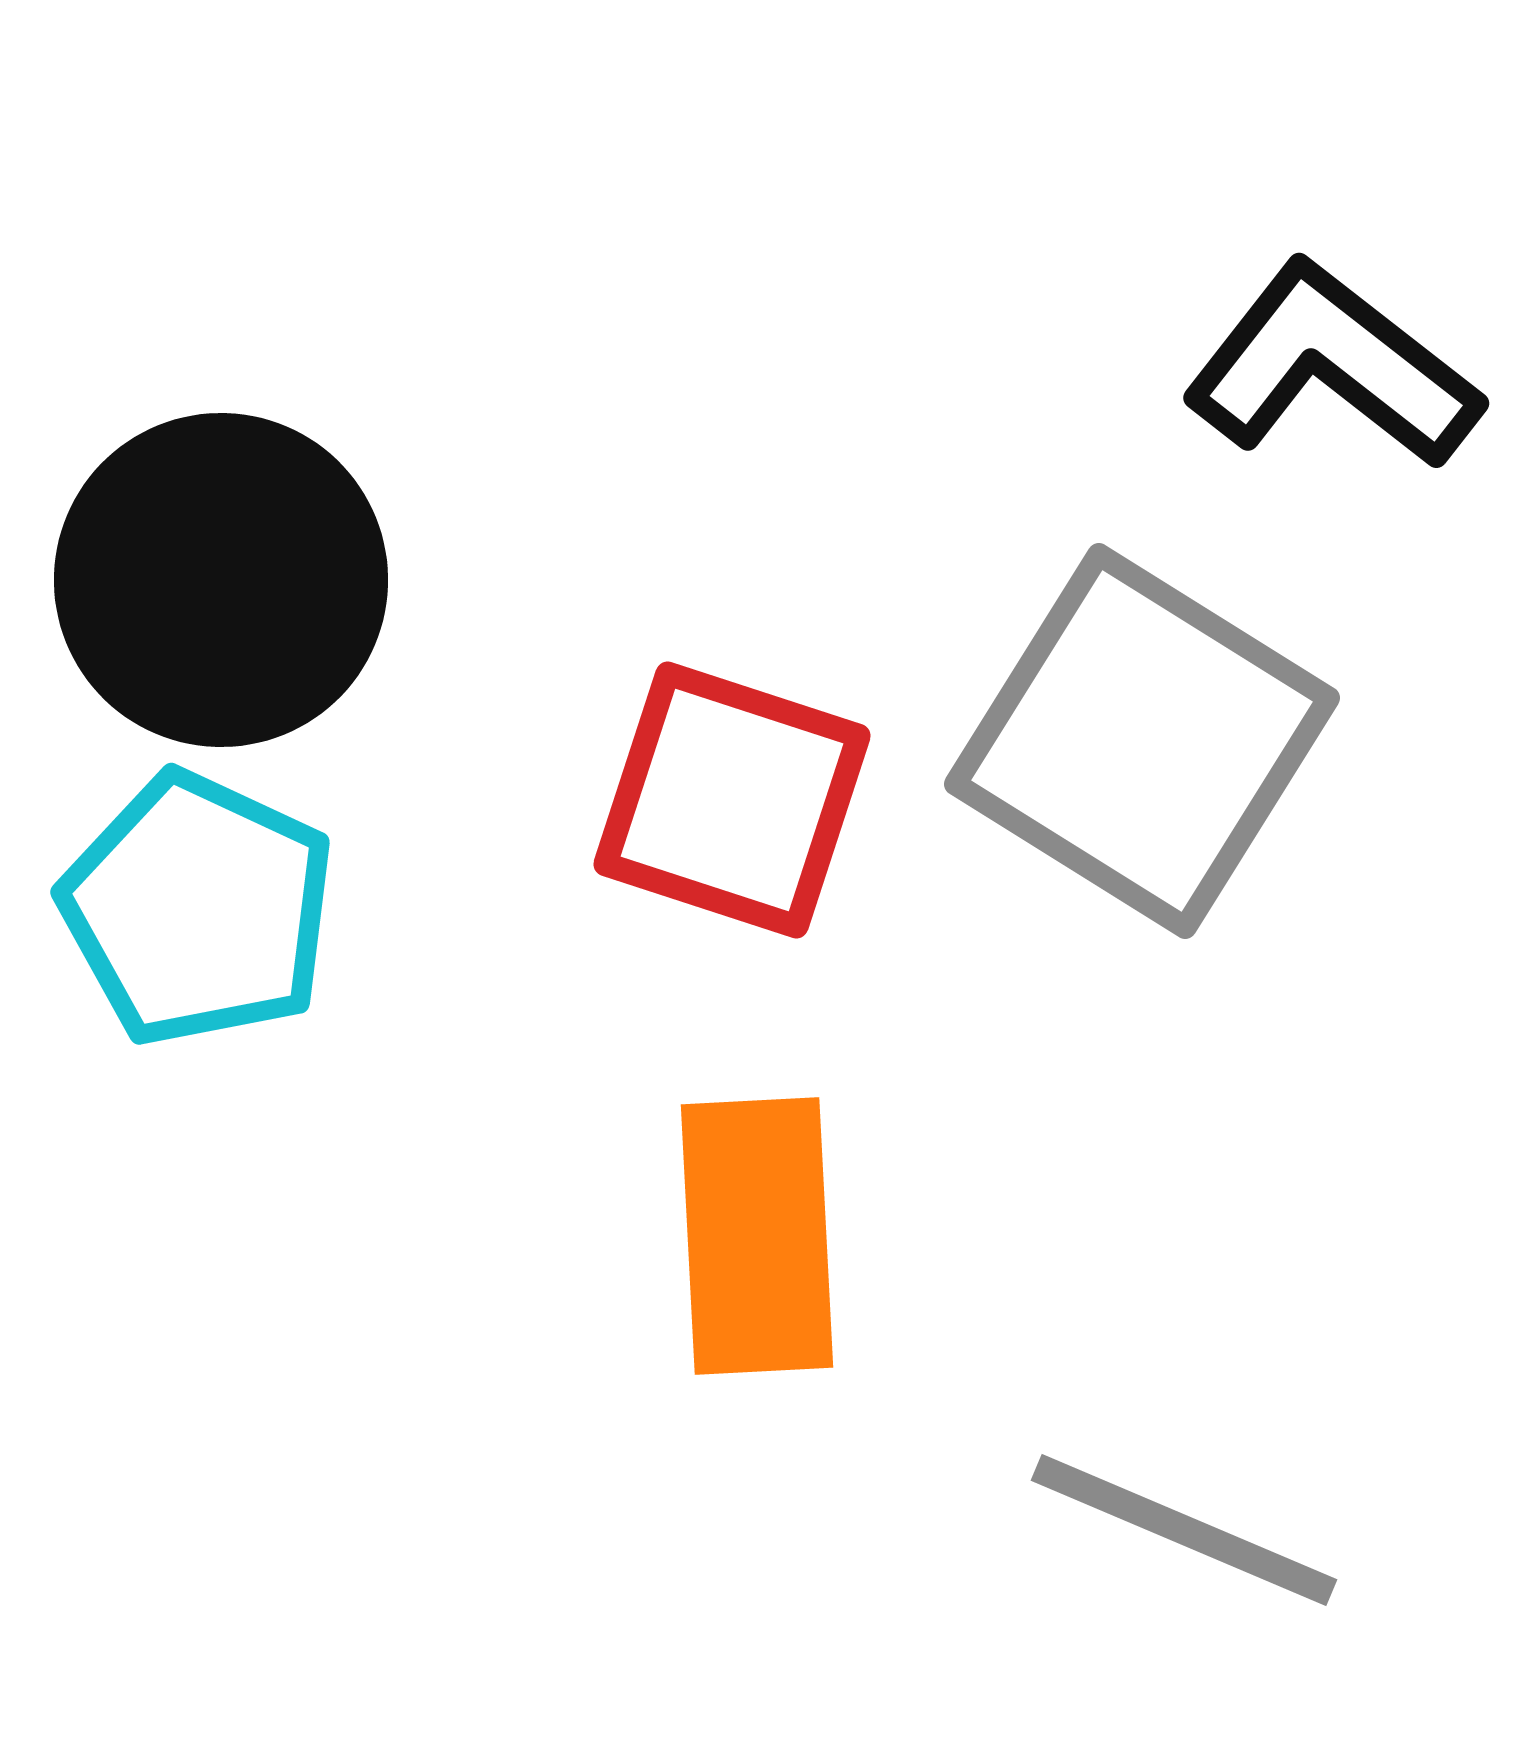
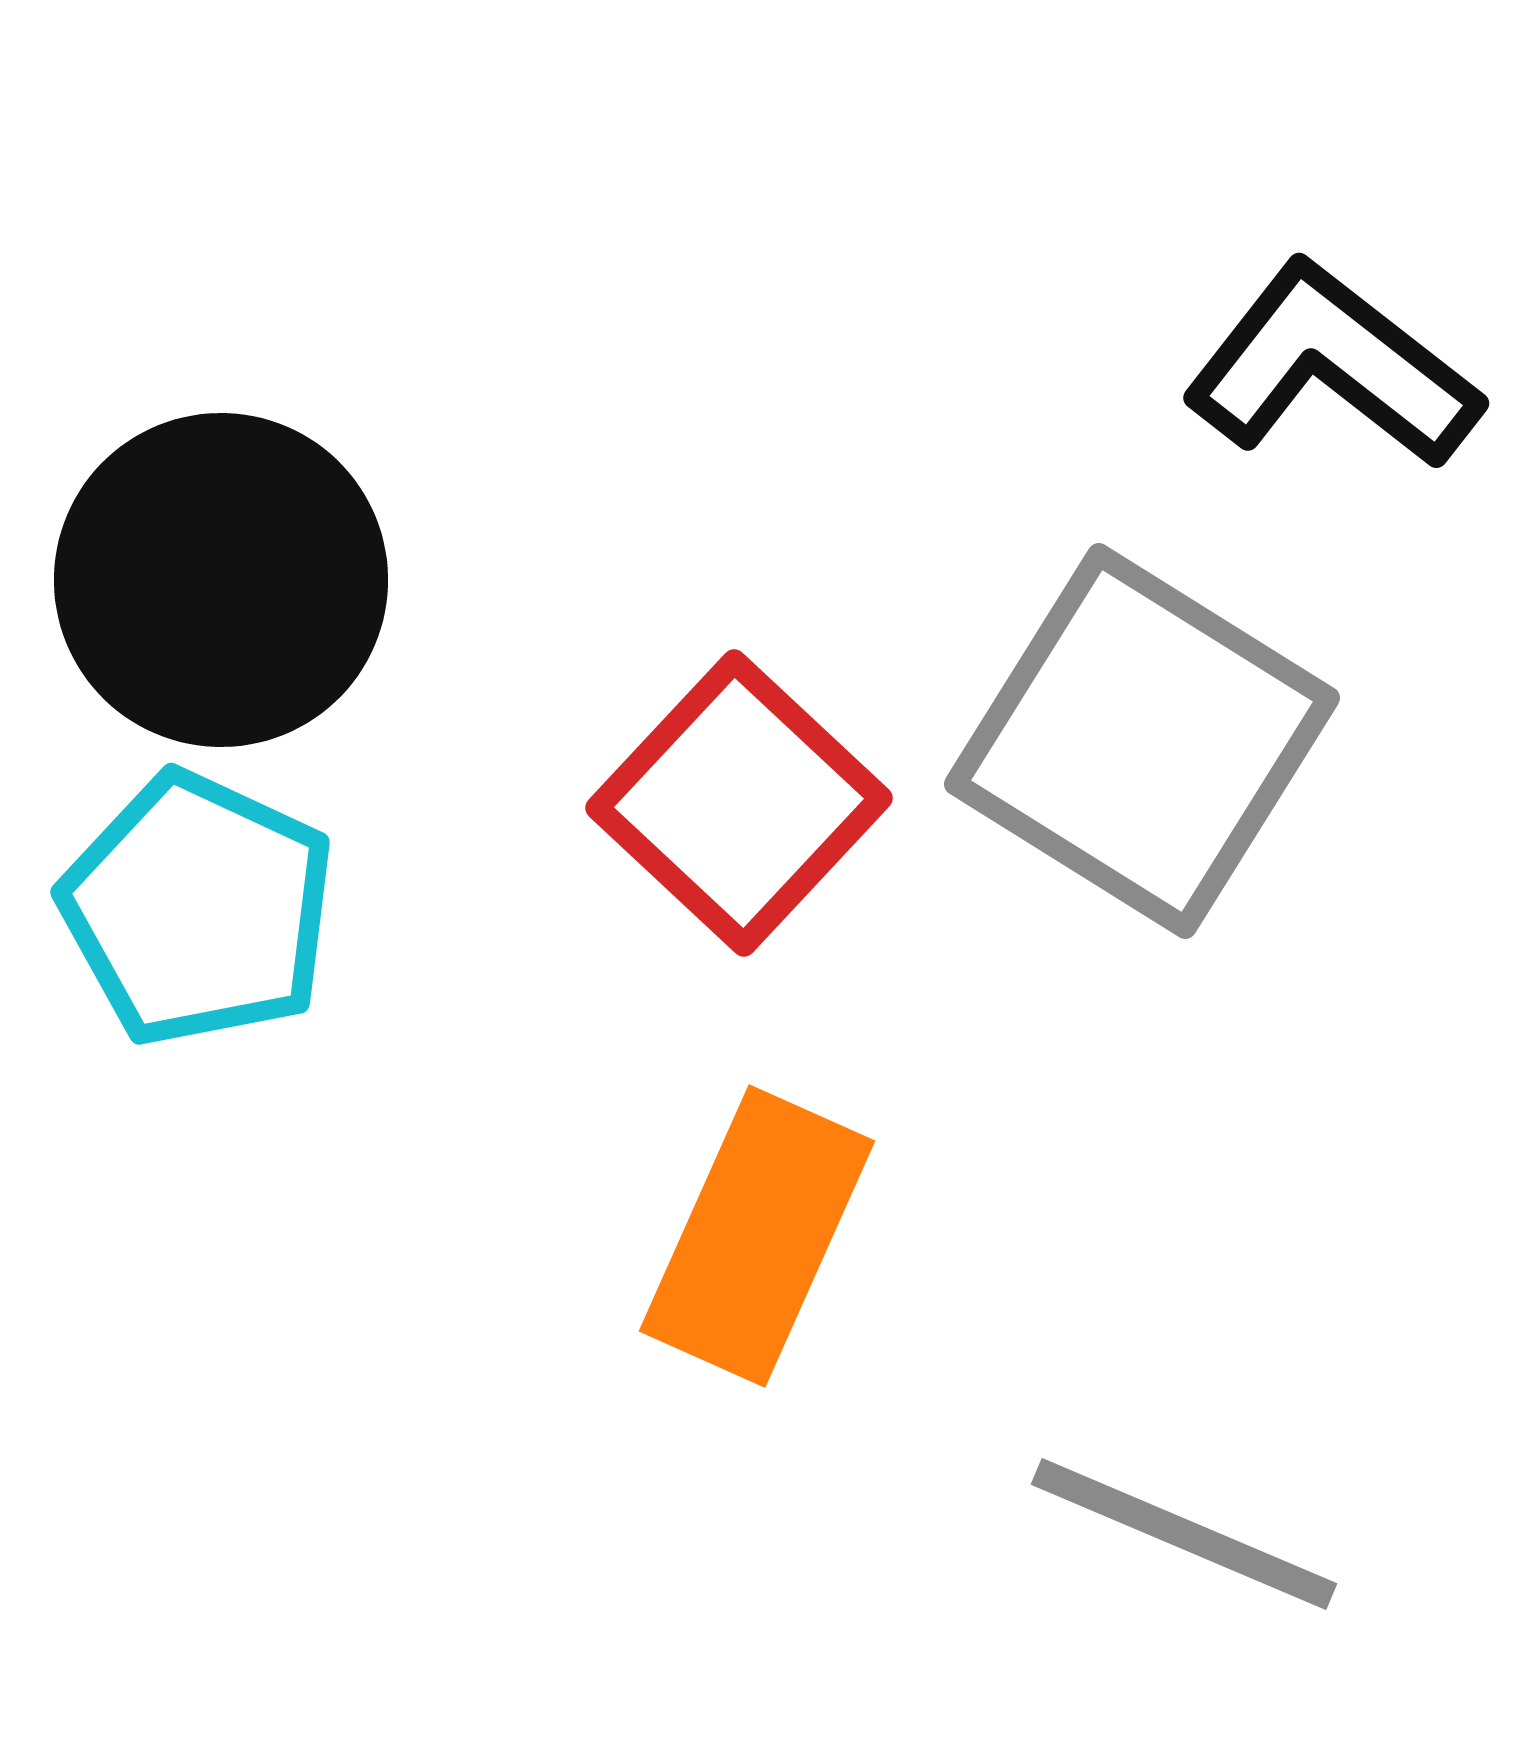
red square: moved 7 px right, 3 px down; rotated 25 degrees clockwise
orange rectangle: rotated 27 degrees clockwise
gray line: moved 4 px down
